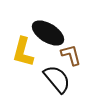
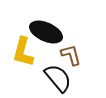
black ellipse: moved 2 px left, 1 px up; rotated 8 degrees counterclockwise
black semicircle: moved 1 px right, 1 px up
